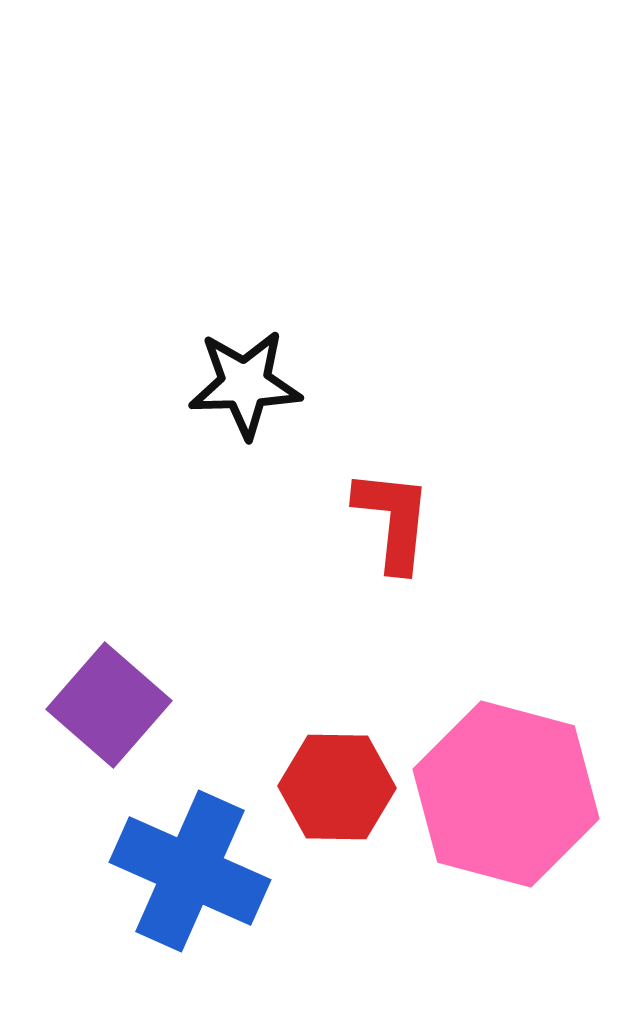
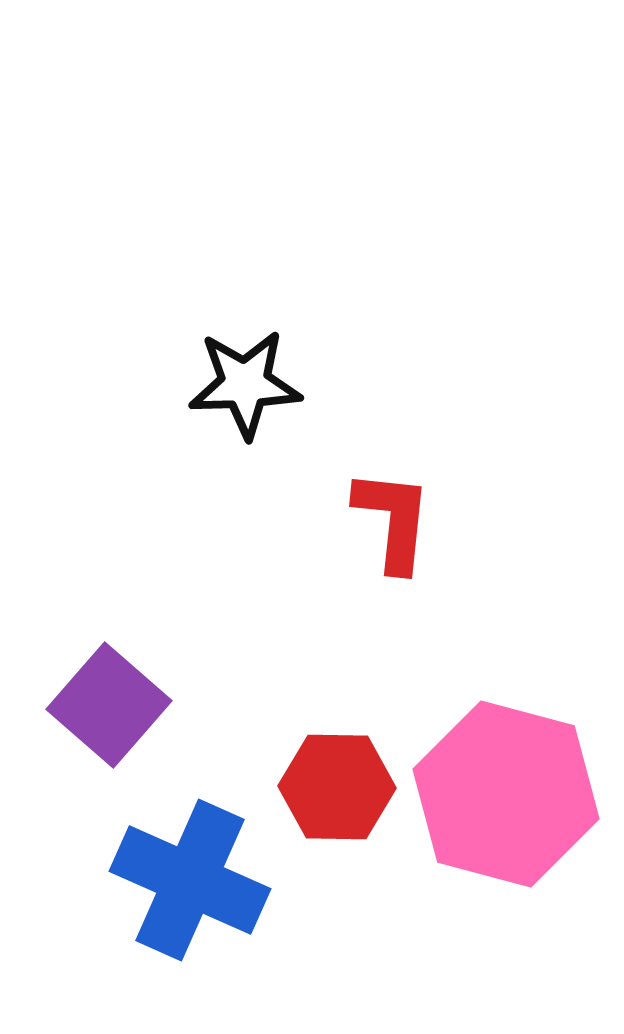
blue cross: moved 9 px down
